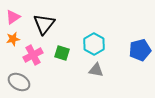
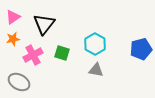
cyan hexagon: moved 1 px right
blue pentagon: moved 1 px right, 1 px up
